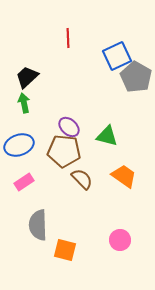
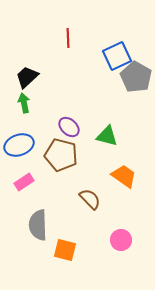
brown pentagon: moved 3 px left, 4 px down; rotated 8 degrees clockwise
brown semicircle: moved 8 px right, 20 px down
pink circle: moved 1 px right
